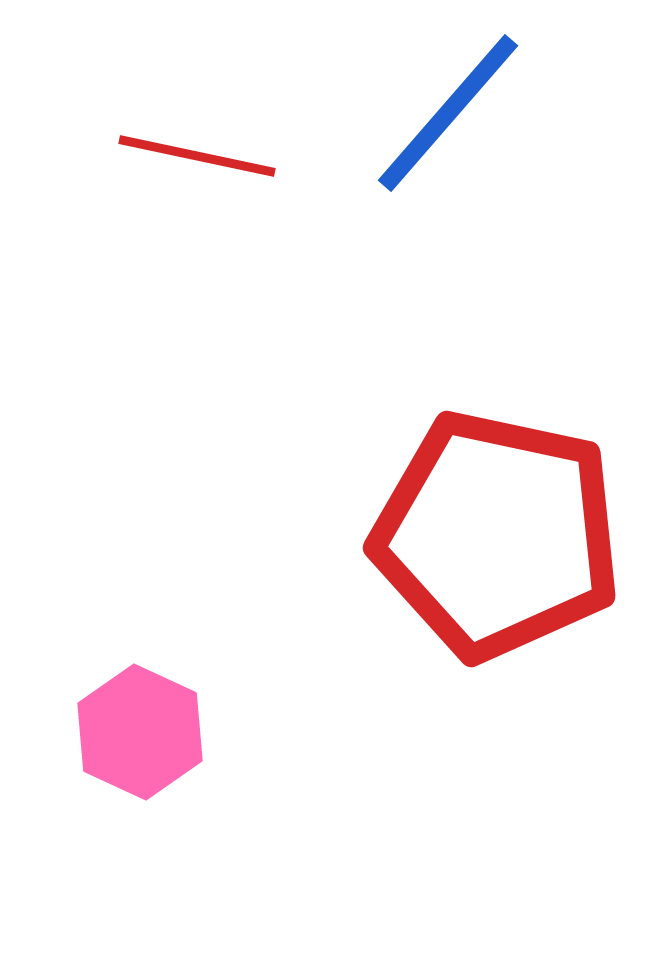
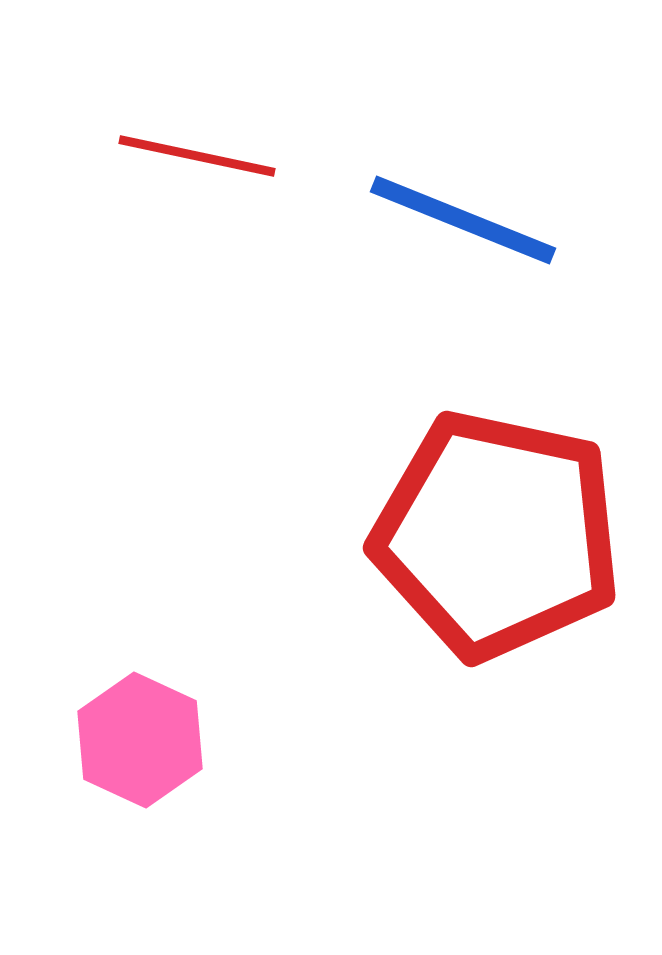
blue line: moved 15 px right, 107 px down; rotated 71 degrees clockwise
pink hexagon: moved 8 px down
